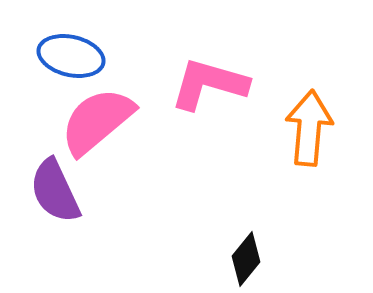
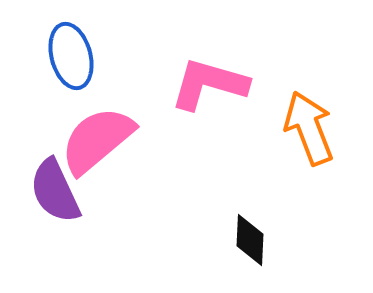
blue ellipse: rotated 62 degrees clockwise
pink semicircle: moved 19 px down
orange arrow: rotated 26 degrees counterclockwise
black diamond: moved 4 px right, 19 px up; rotated 36 degrees counterclockwise
